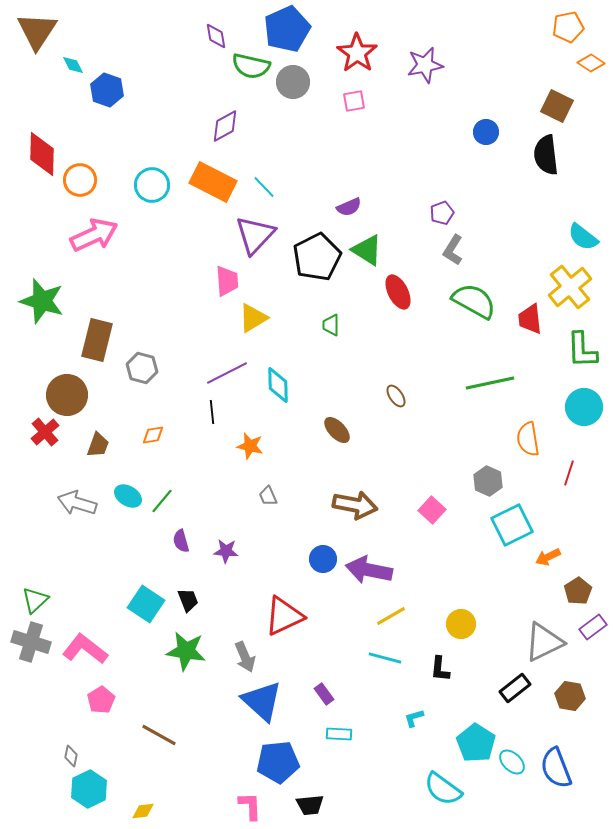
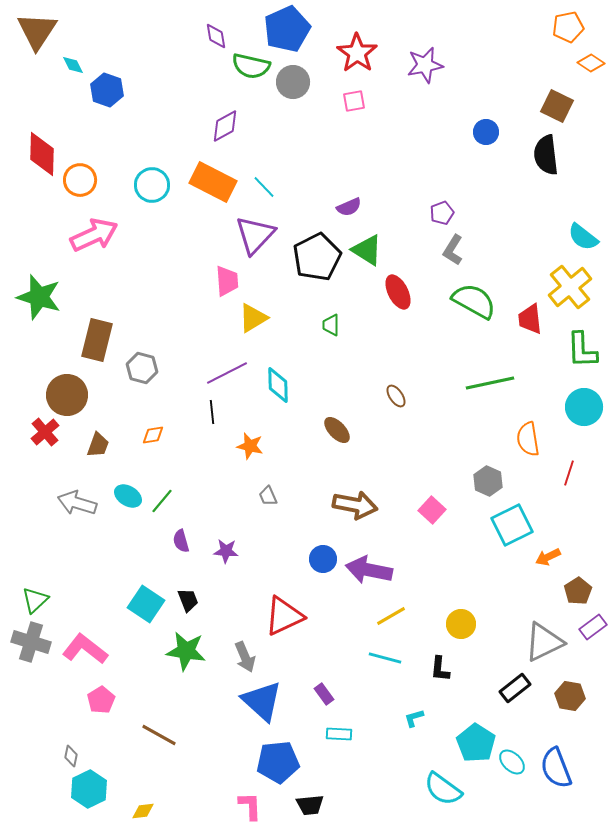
green star at (42, 301): moved 3 px left, 4 px up
